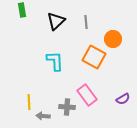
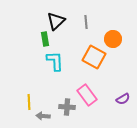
green rectangle: moved 23 px right, 29 px down
